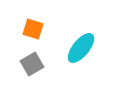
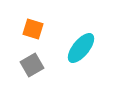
gray square: moved 1 px down
